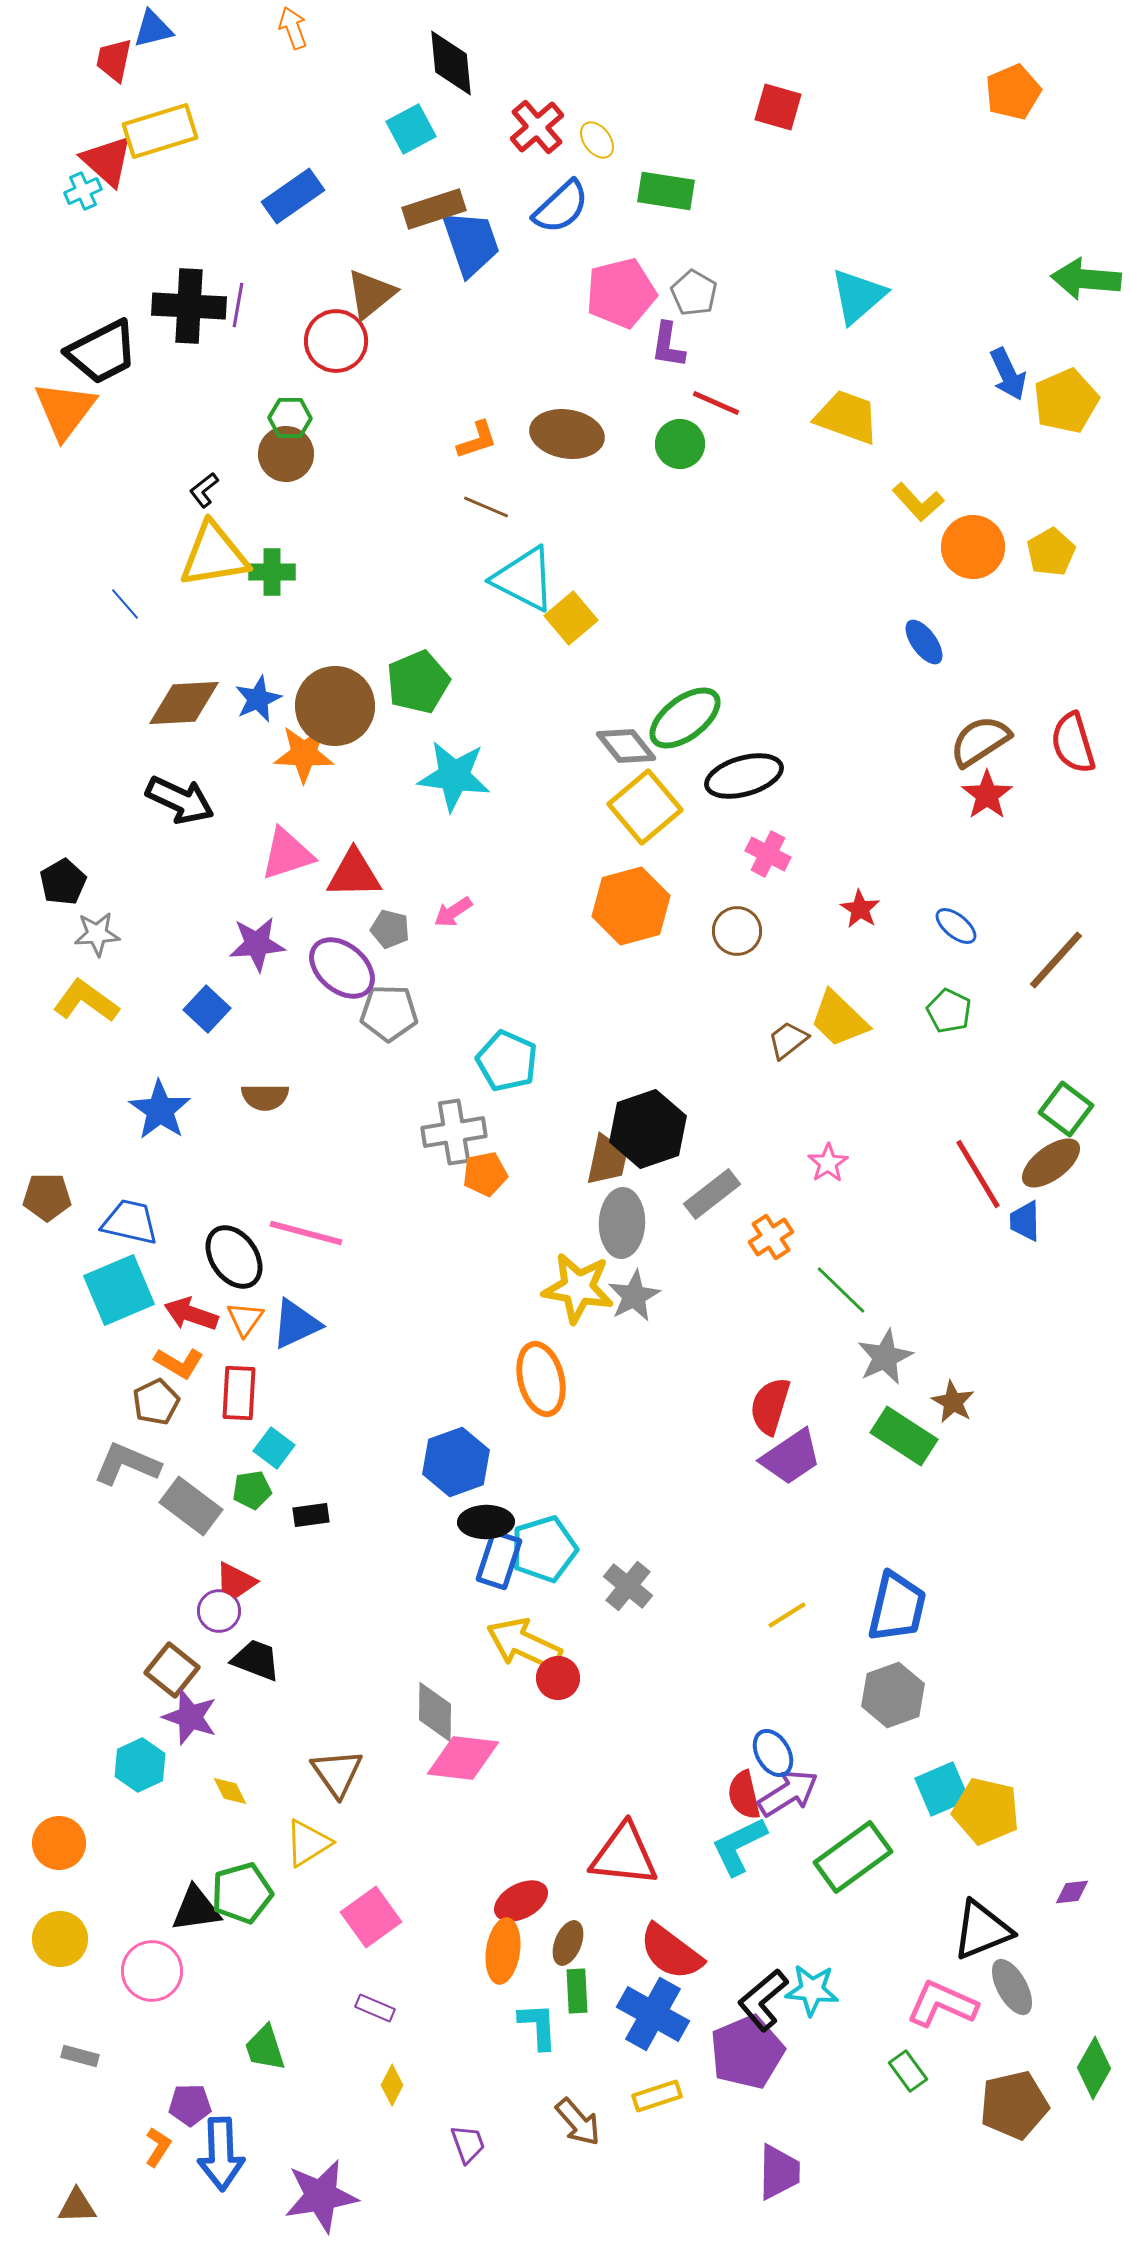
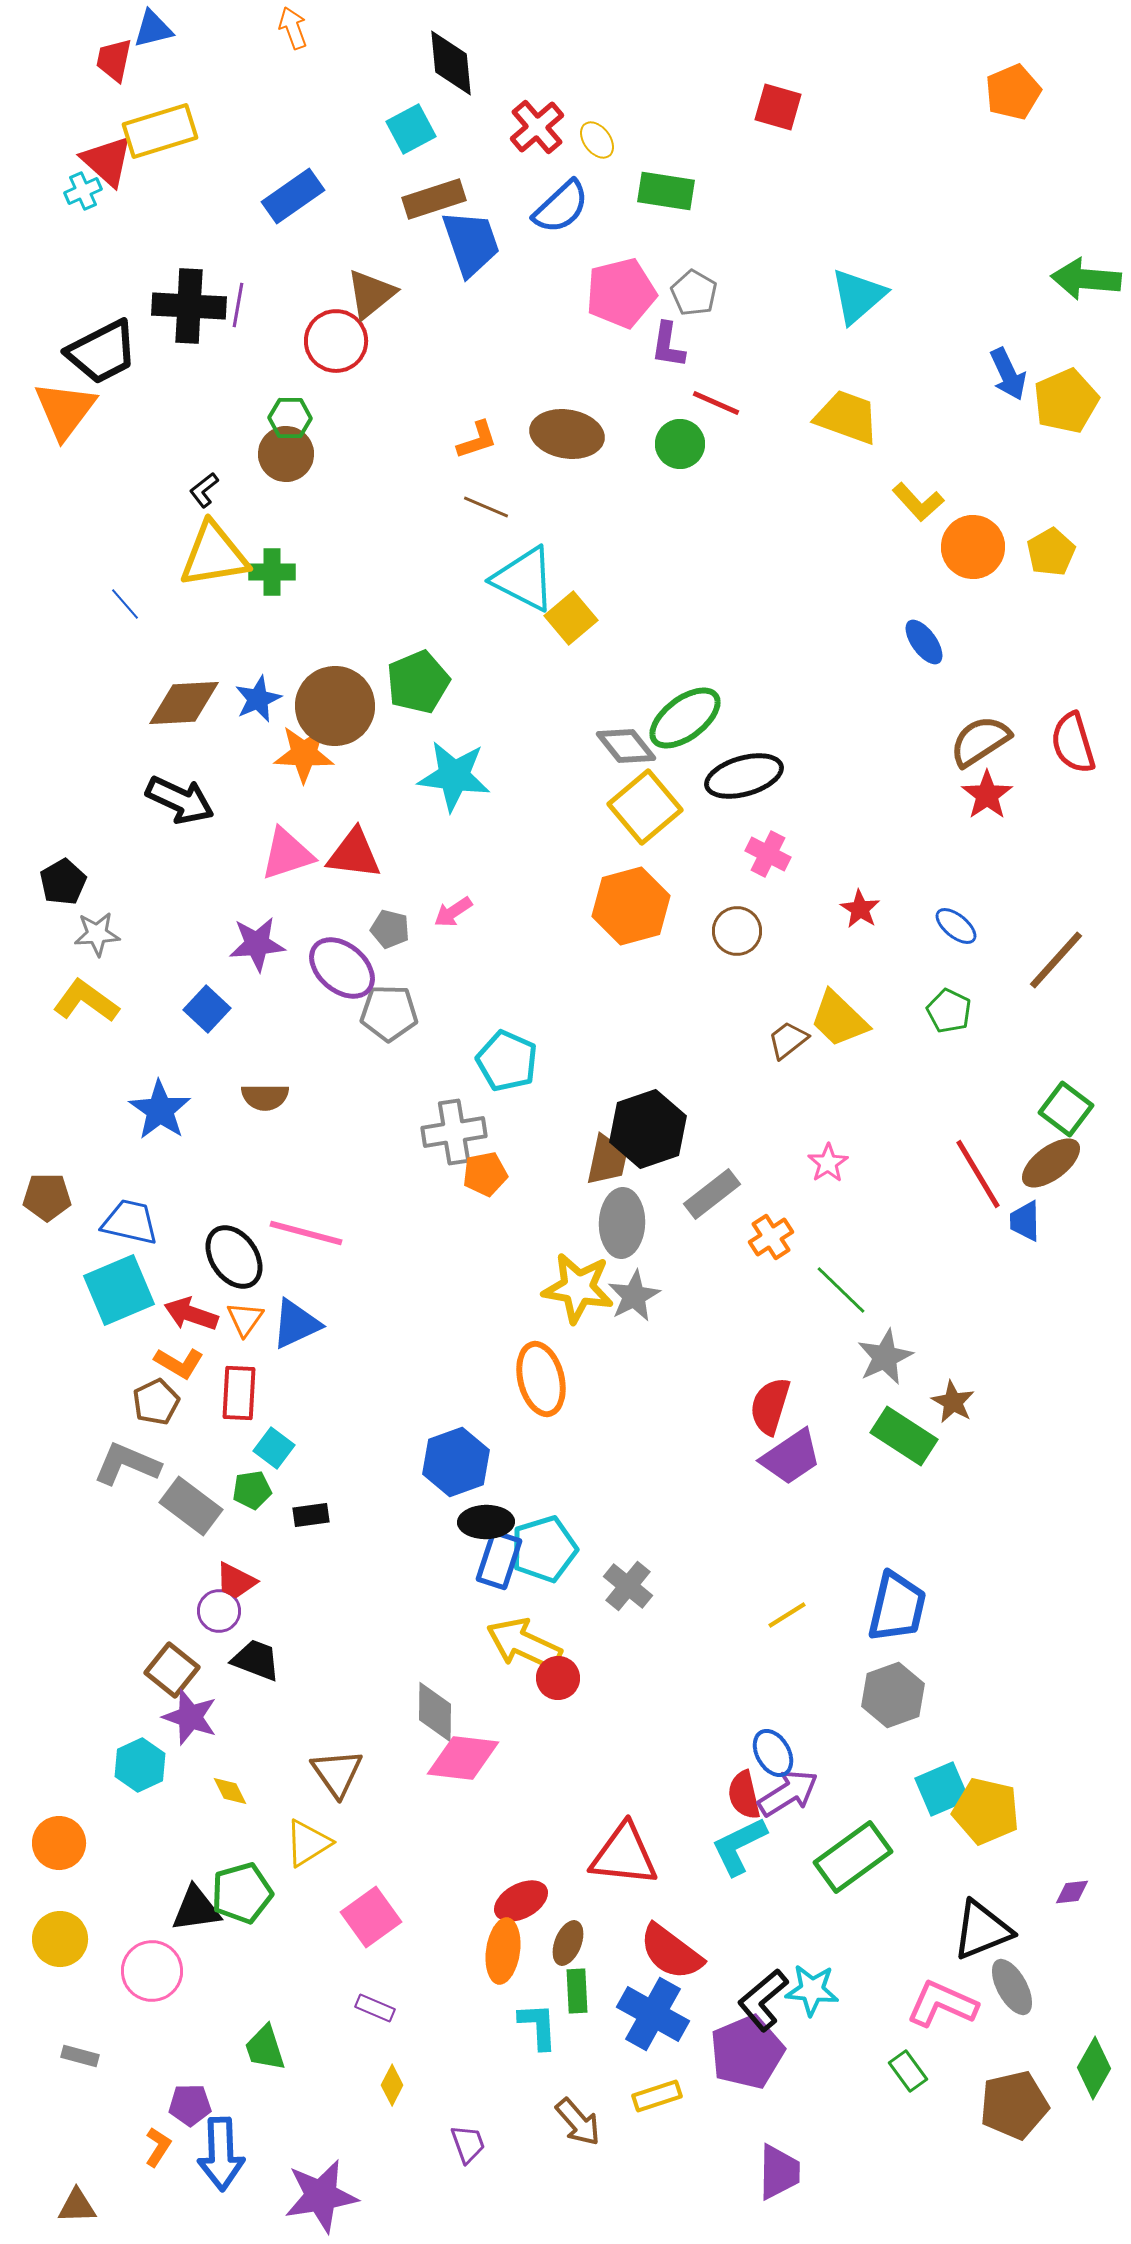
brown rectangle at (434, 209): moved 10 px up
red triangle at (354, 874): moved 20 px up; rotated 8 degrees clockwise
